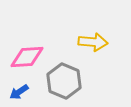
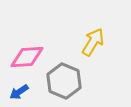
yellow arrow: rotated 64 degrees counterclockwise
